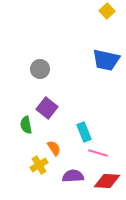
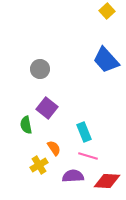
blue trapezoid: rotated 36 degrees clockwise
pink line: moved 10 px left, 3 px down
